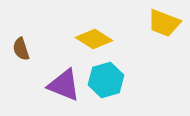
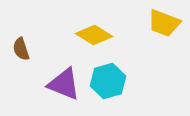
yellow diamond: moved 4 px up
cyan hexagon: moved 2 px right, 1 px down
purple triangle: moved 1 px up
